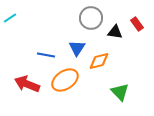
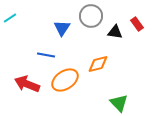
gray circle: moved 2 px up
blue triangle: moved 15 px left, 20 px up
orange diamond: moved 1 px left, 3 px down
green triangle: moved 1 px left, 11 px down
